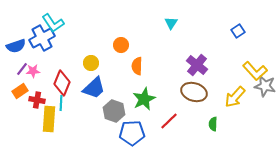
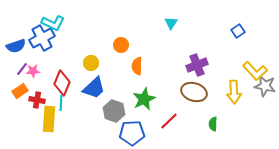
cyan L-shape: rotated 30 degrees counterclockwise
purple cross: rotated 30 degrees clockwise
yellow arrow: moved 1 px left, 5 px up; rotated 45 degrees counterclockwise
